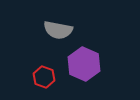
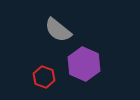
gray semicircle: rotated 28 degrees clockwise
